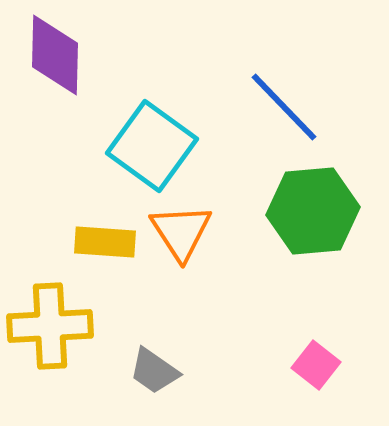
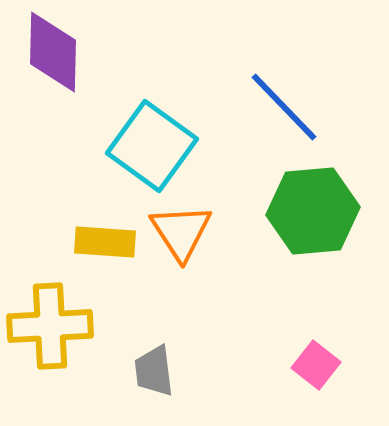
purple diamond: moved 2 px left, 3 px up
gray trapezoid: rotated 48 degrees clockwise
